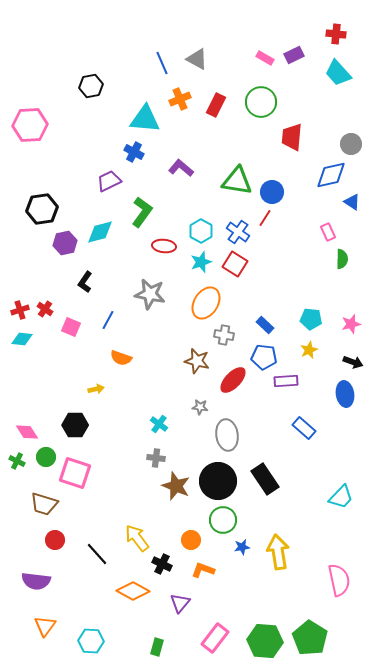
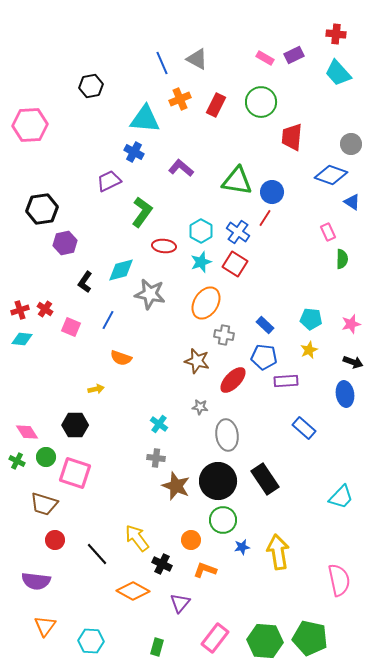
blue diamond at (331, 175): rotated 32 degrees clockwise
cyan diamond at (100, 232): moved 21 px right, 38 px down
orange L-shape at (203, 570): moved 2 px right
green pentagon at (310, 638): rotated 20 degrees counterclockwise
